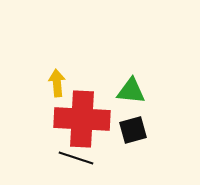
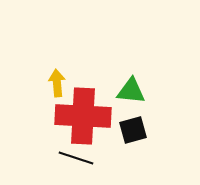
red cross: moved 1 px right, 3 px up
